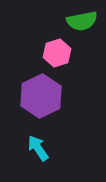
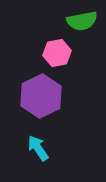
pink hexagon: rotated 8 degrees clockwise
